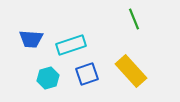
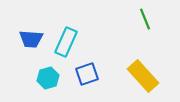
green line: moved 11 px right
cyan rectangle: moved 5 px left, 3 px up; rotated 48 degrees counterclockwise
yellow rectangle: moved 12 px right, 5 px down
